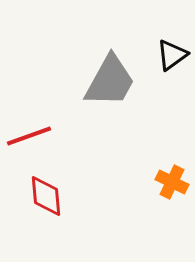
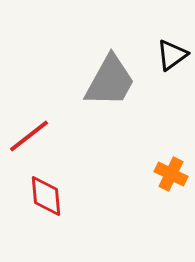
red line: rotated 18 degrees counterclockwise
orange cross: moved 1 px left, 8 px up
